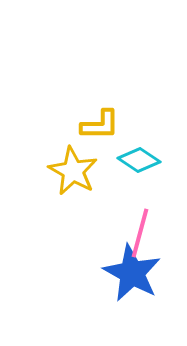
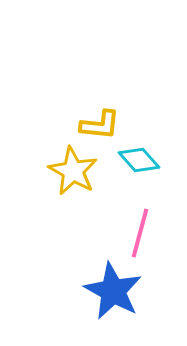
yellow L-shape: rotated 6 degrees clockwise
cyan diamond: rotated 15 degrees clockwise
blue star: moved 19 px left, 18 px down
